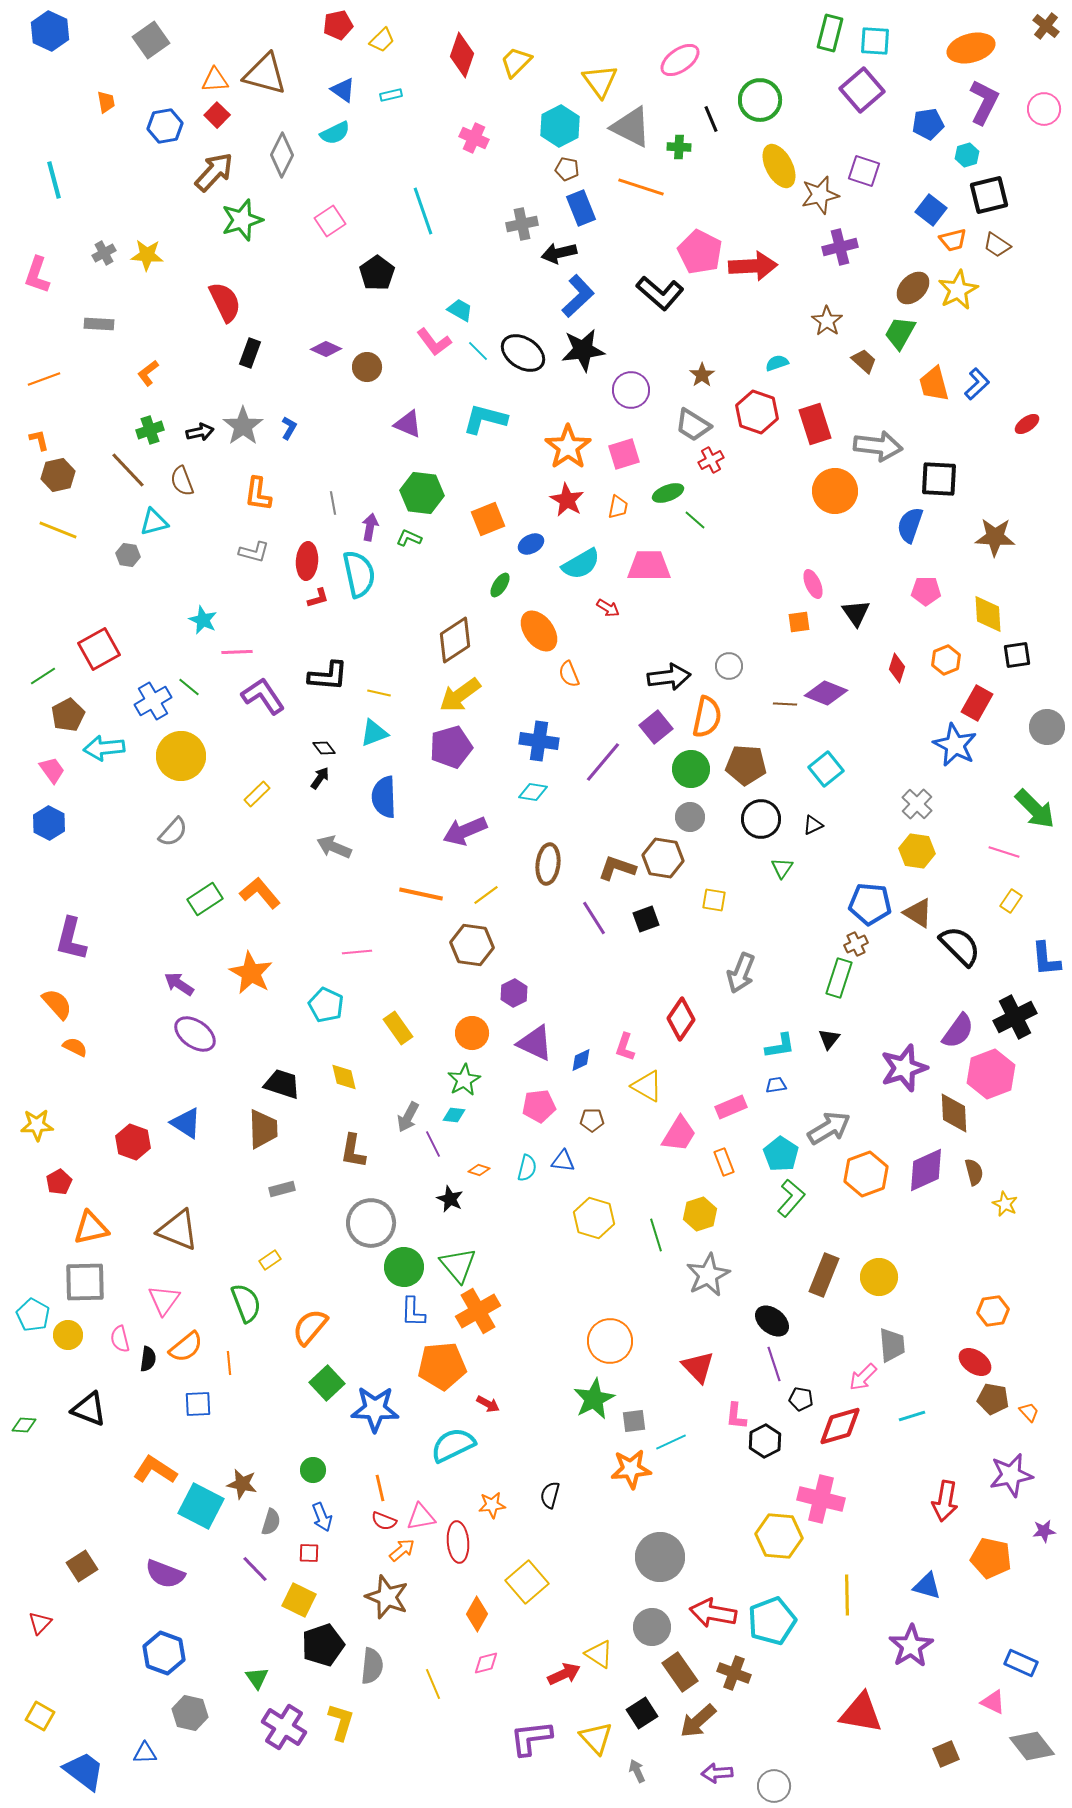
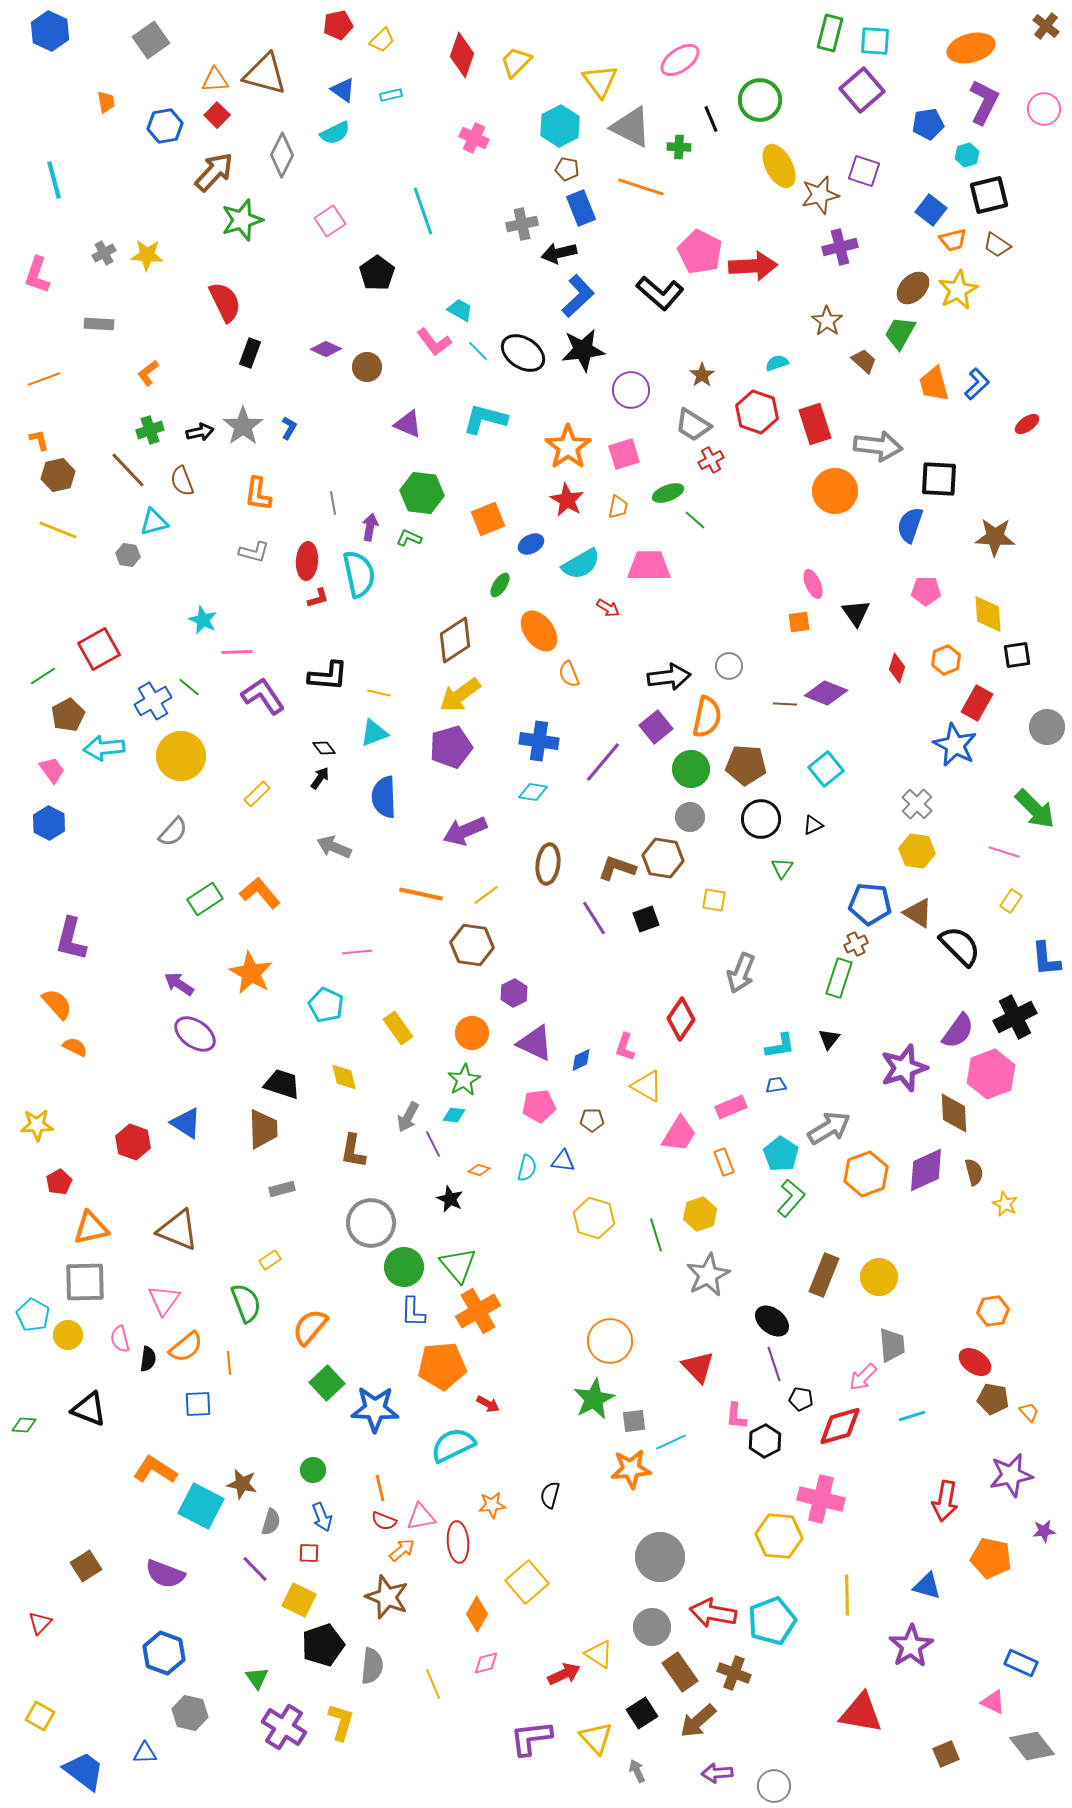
brown square at (82, 1566): moved 4 px right
